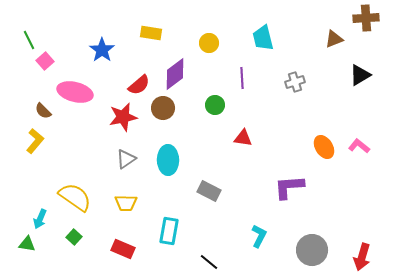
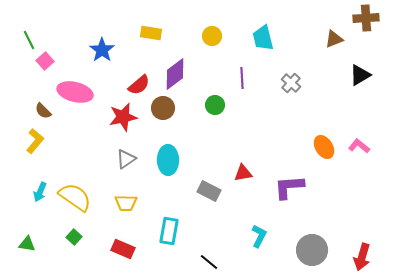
yellow circle: moved 3 px right, 7 px up
gray cross: moved 4 px left, 1 px down; rotated 30 degrees counterclockwise
red triangle: moved 35 px down; rotated 18 degrees counterclockwise
cyan arrow: moved 27 px up
